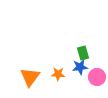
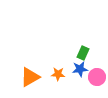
green rectangle: rotated 40 degrees clockwise
blue star: moved 2 px down
orange triangle: rotated 25 degrees clockwise
